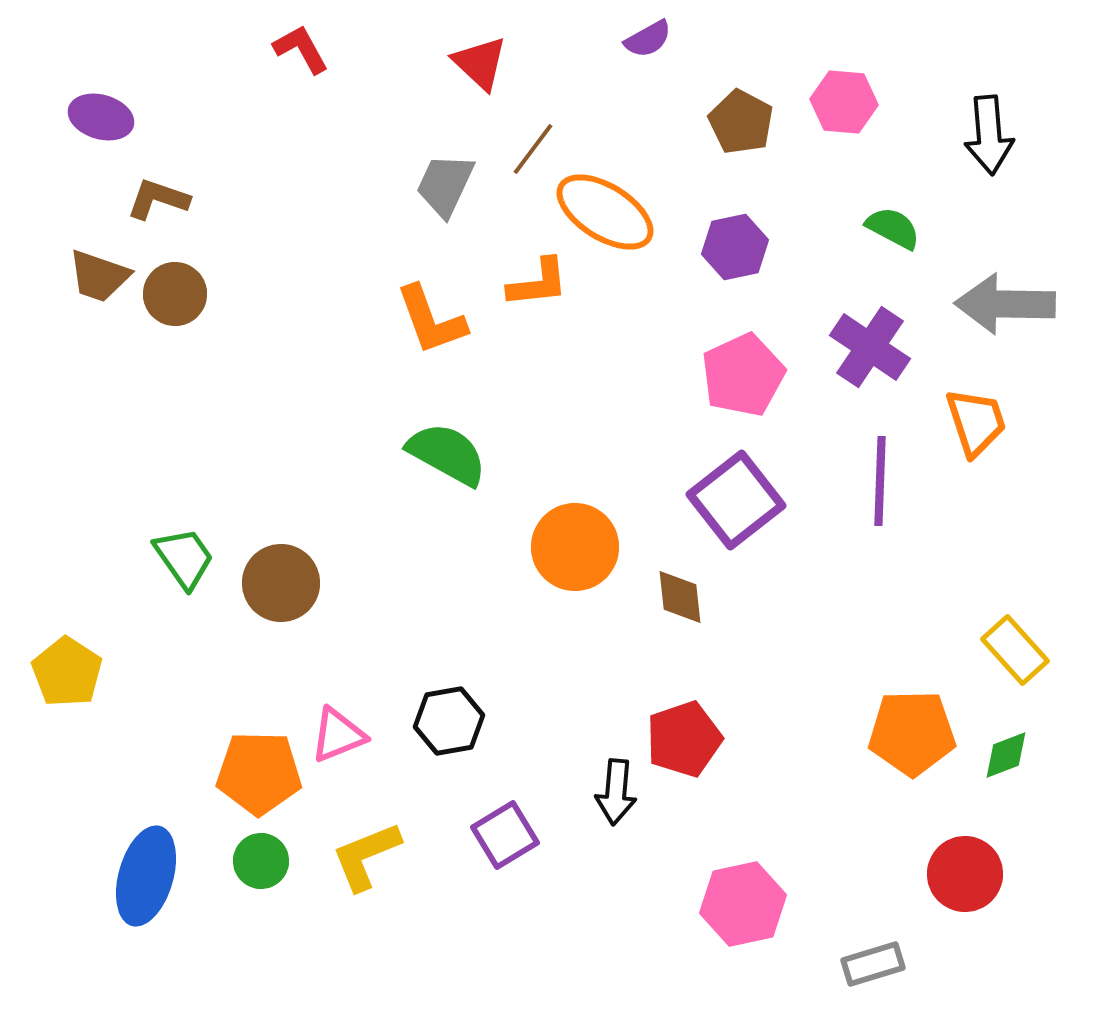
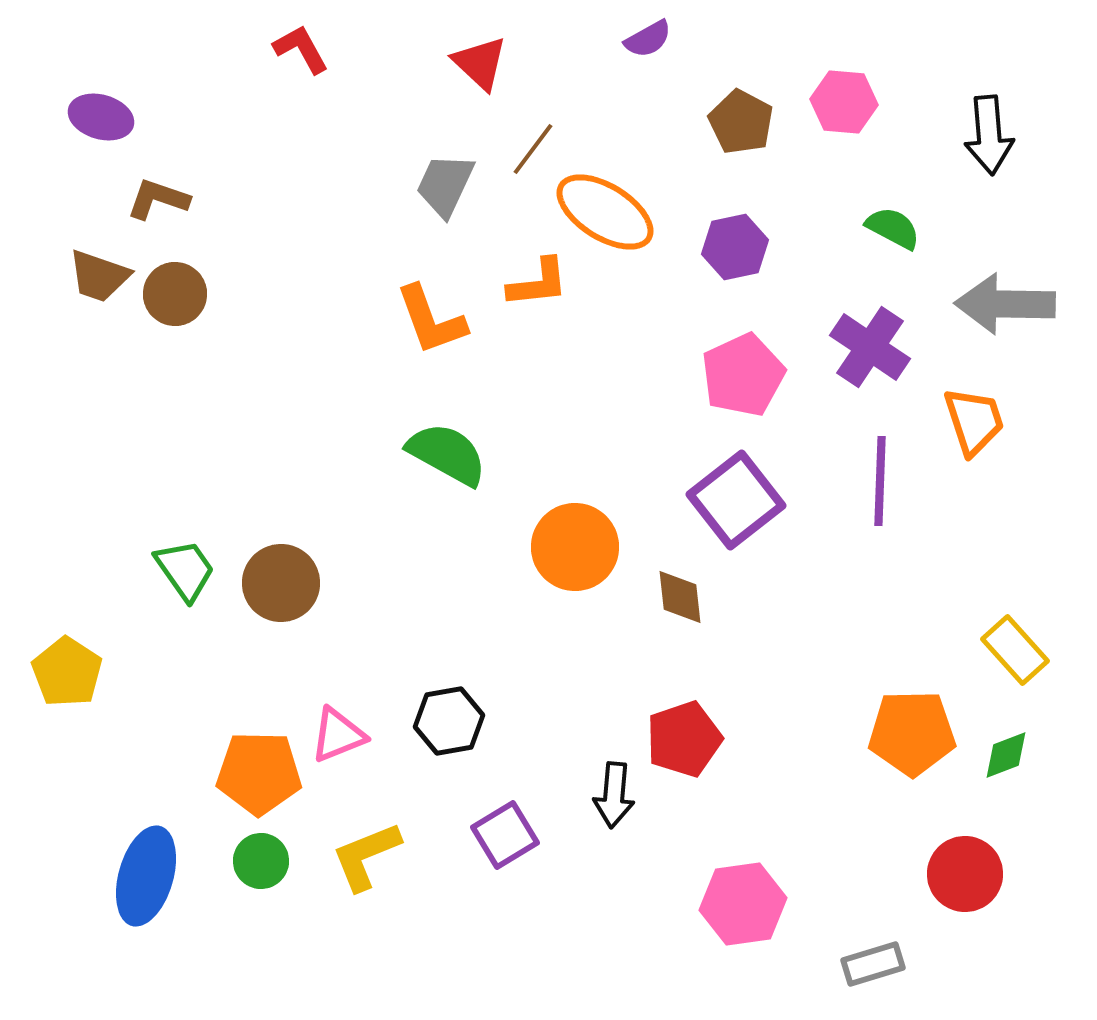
orange trapezoid at (976, 422): moved 2 px left, 1 px up
green trapezoid at (184, 558): moved 1 px right, 12 px down
black arrow at (616, 792): moved 2 px left, 3 px down
pink hexagon at (743, 904): rotated 4 degrees clockwise
